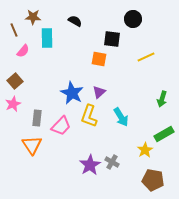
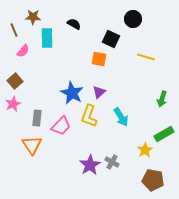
black semicircle: moved 1 px left, 3 px down
black square: moved 1 px left; rotated 18 degrees clockwise
yellow line: rotated 42 degrees clockwise
